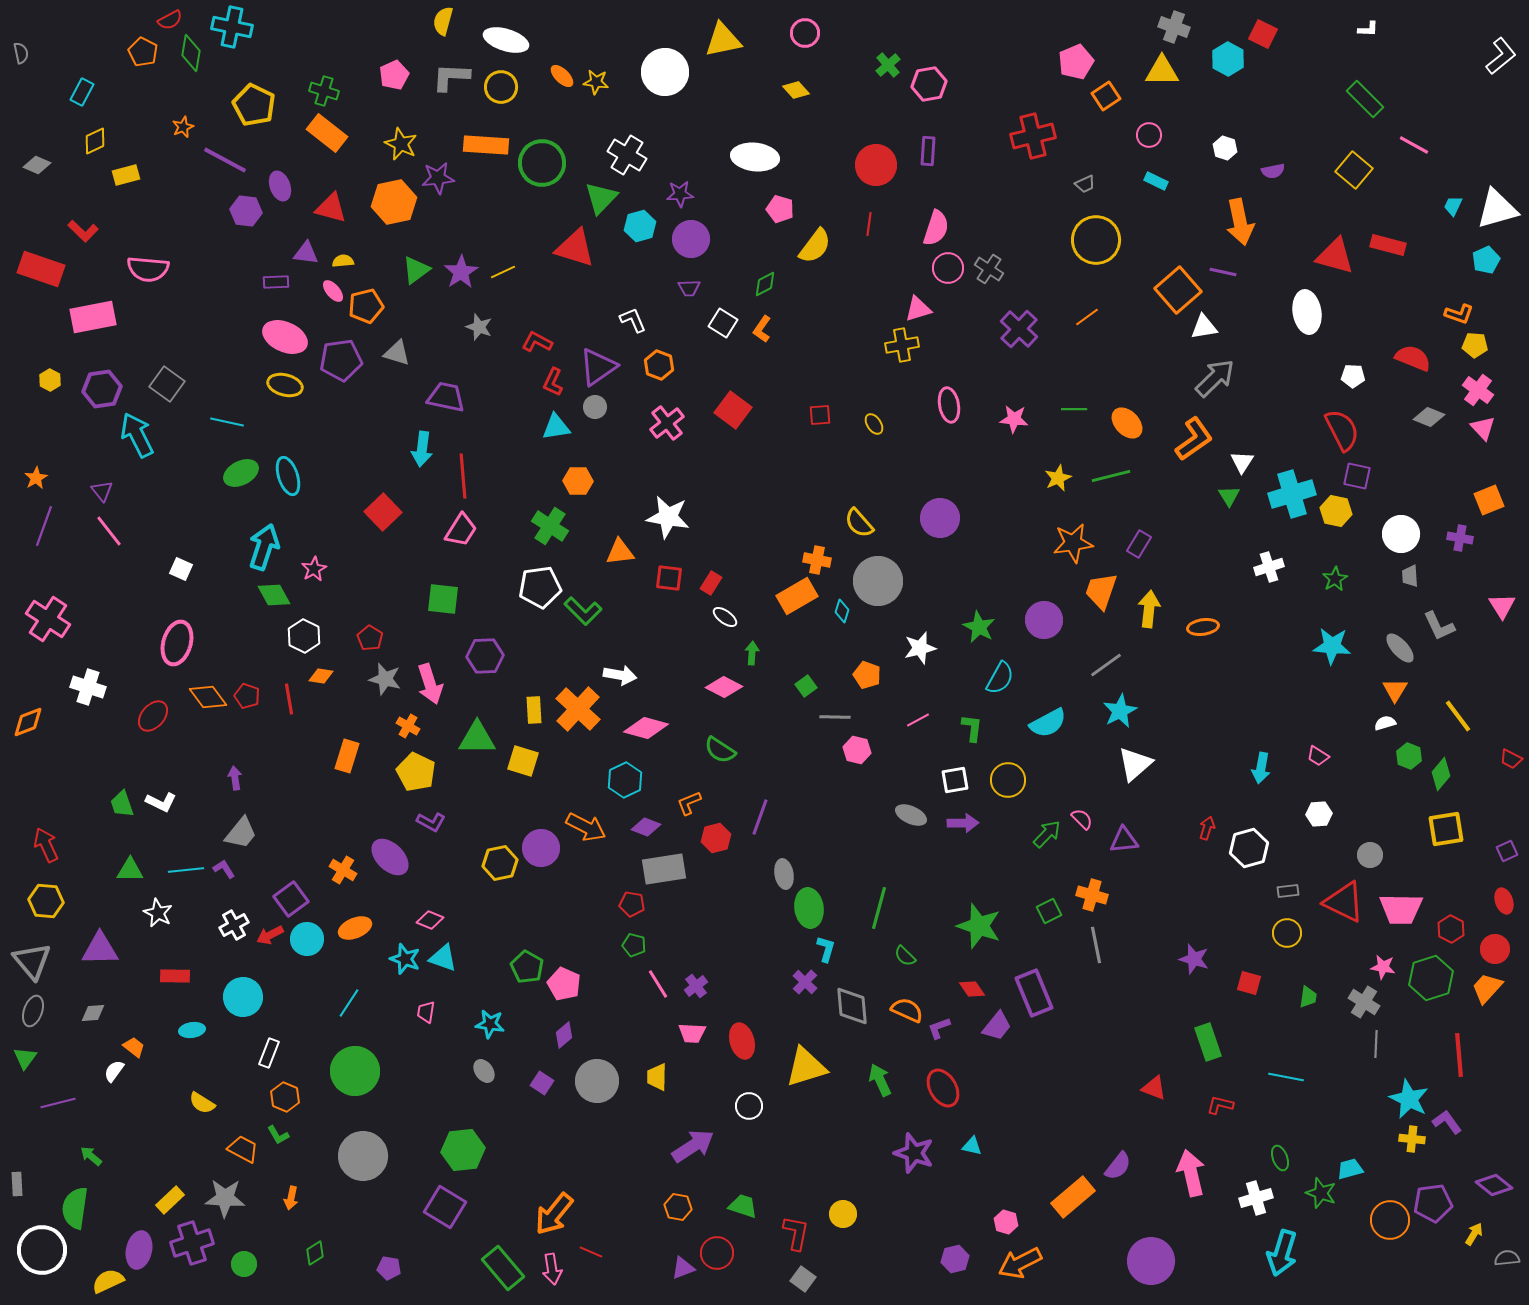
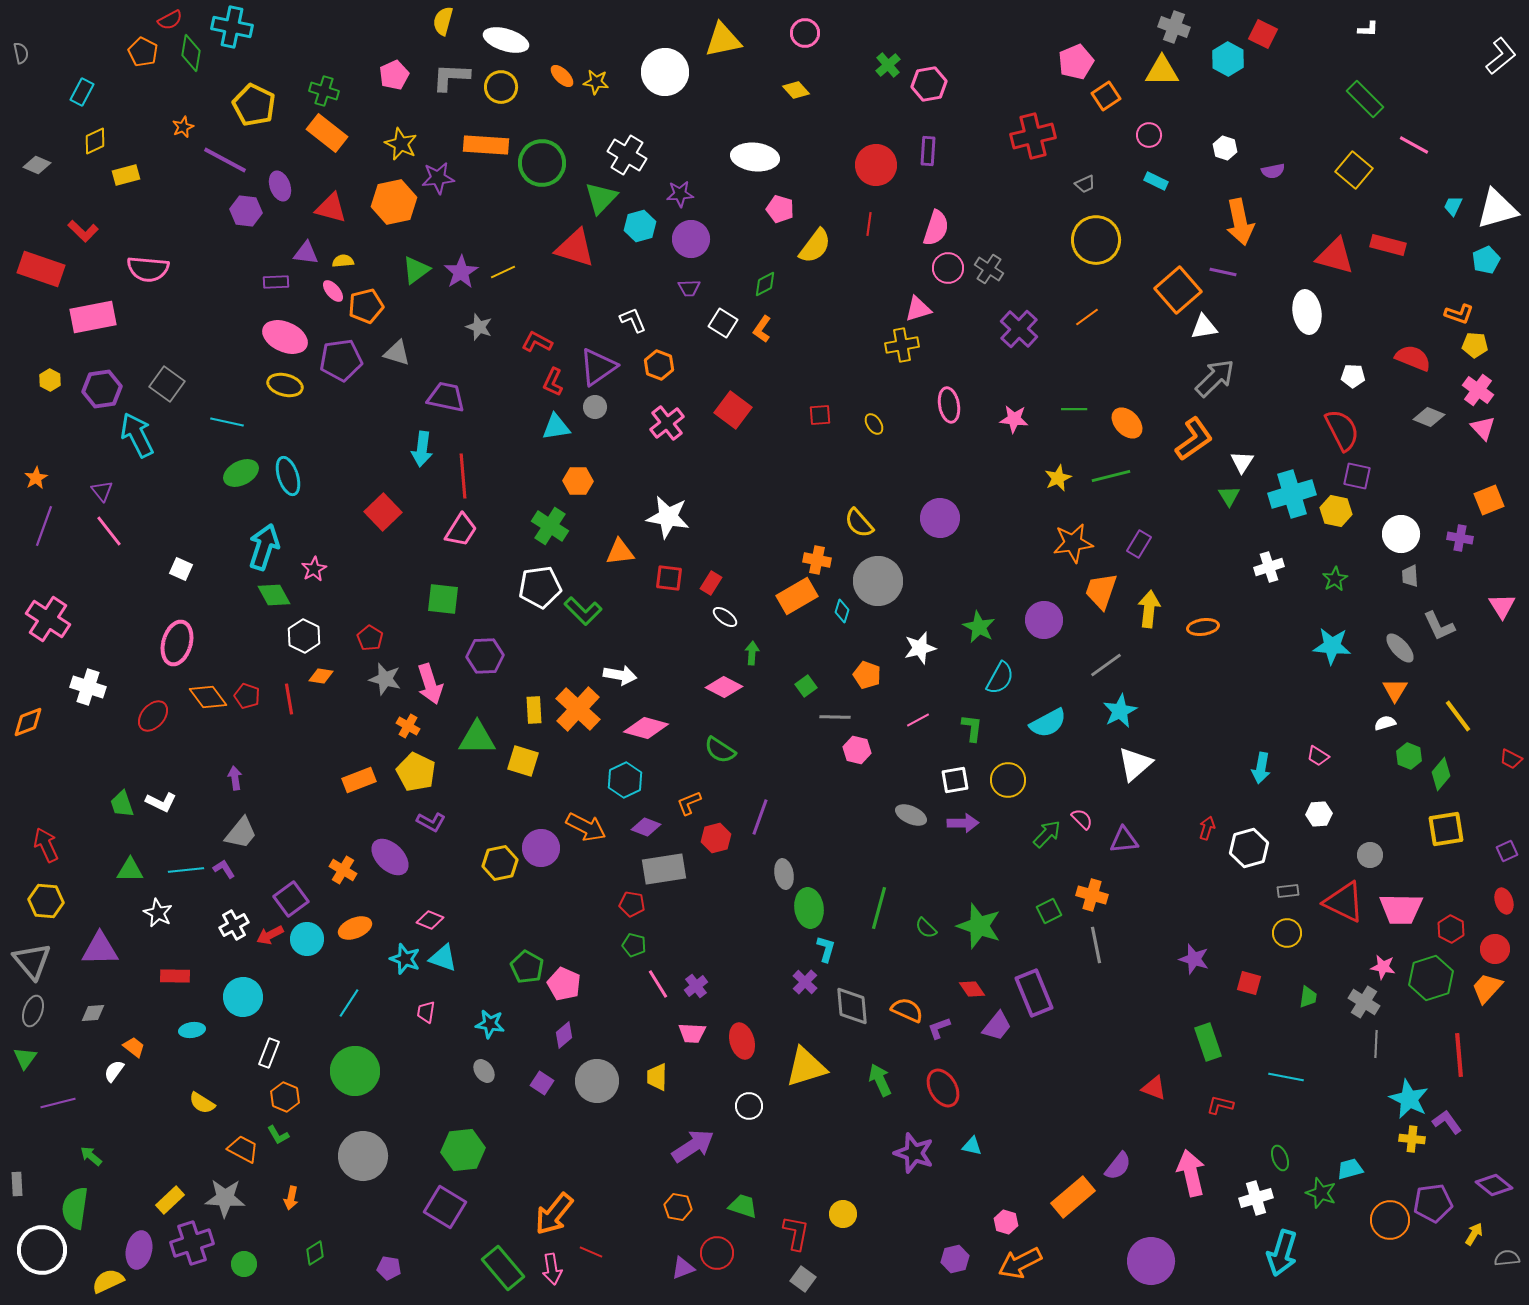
orange rectangle at (347, 756): moved 12 px right, 24 px down; rotated 52 degrees clockwise
green semicircle at (905, 956): moved 21 px right, 28 px up
